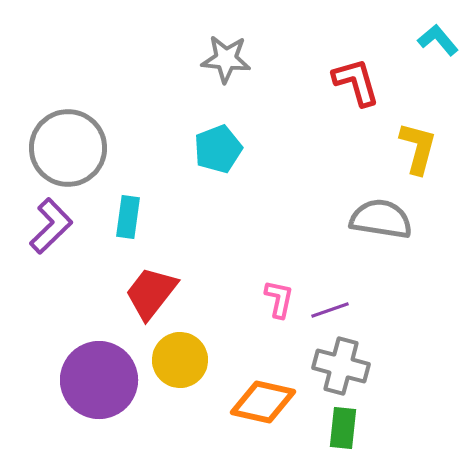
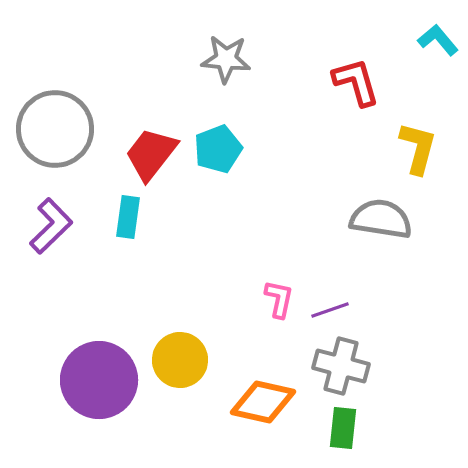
gray circle: moved 13 px left, 19 px up
red trapezoid: moved 139 px up
